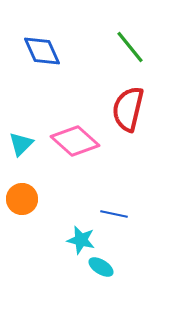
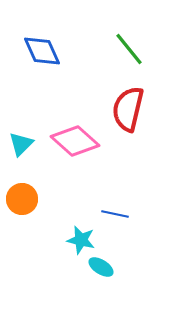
green line: moved 1 px left, 2 px down
blue line: moved 1 px right
